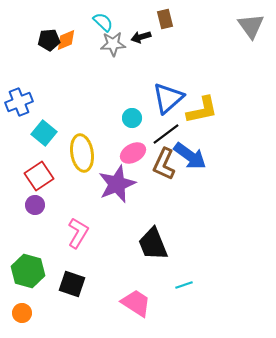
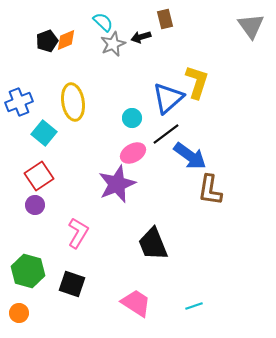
black pentagon: moved 2 px left, 1 px down; rotated 15 degrees counterclockwise
gray star: rotated 20 degrees counterclockwise
yellow L-shape: moved 5 px left, 28 px up; rotated 60 degrees counterclockwise
yellow ellipse: moved 9 px left, 51 px up
brown L-shape: moved 46 px right, 26 px down; rotated 16 degrees counterclockwise
cyan line: moved 10 px right, 21 px down
orange circle: moved 3 px left
